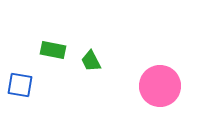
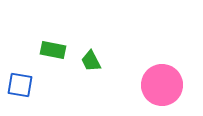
pink circle: moved 2 px right, 1 px up
